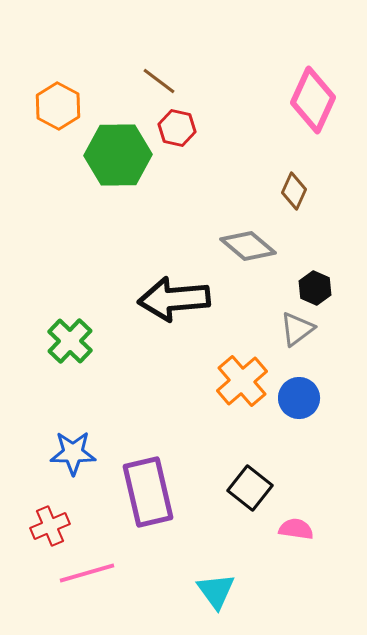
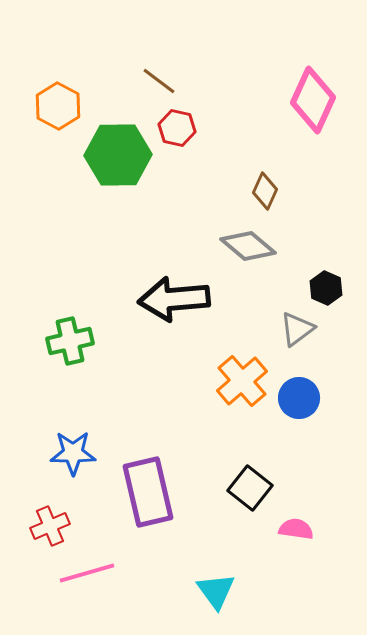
brown diamond: moved 29 px left
black hexagon: moved 11 px right
green cross: rotated 33 degrees clockwise
